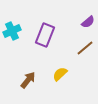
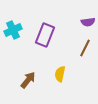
purple semicircle: rotated 32 degrees clockwise
cyan cross: moved 1 px right, 1 px up
brown line: rotated 24 degrees counterclockwise
yellow semicircle: rotated 35 degrees counterclockwise
